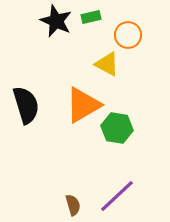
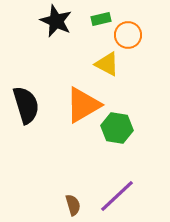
green rectangle: moved 10 px right, 2 px down
